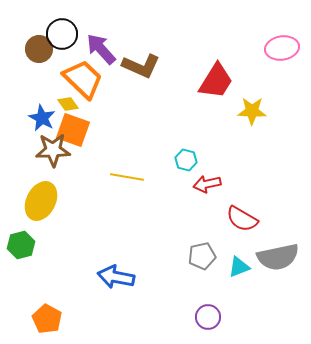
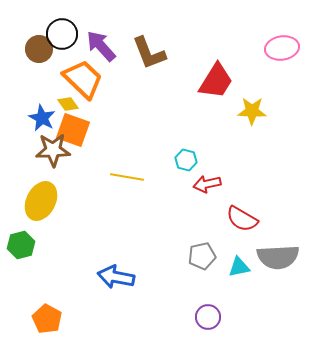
purple arrow: moved 3 px up
brown L-shape: moved 8 px right, 13 px up; rotated 45 degrees clockwise
gray semicircle: rotated 9 degrees clockwise
cyan triangle: rotated 10 degrees clockwise
